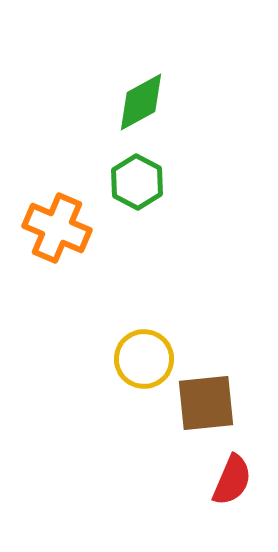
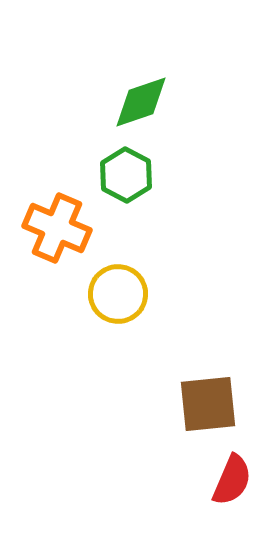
green diamond: rotated 10 degrees clockwise
green hexagon: moved 11 px left, 7 px up
yellow circle: moved 26 px left, 65 px up
brown square: moved 2 px right, 1 px down
